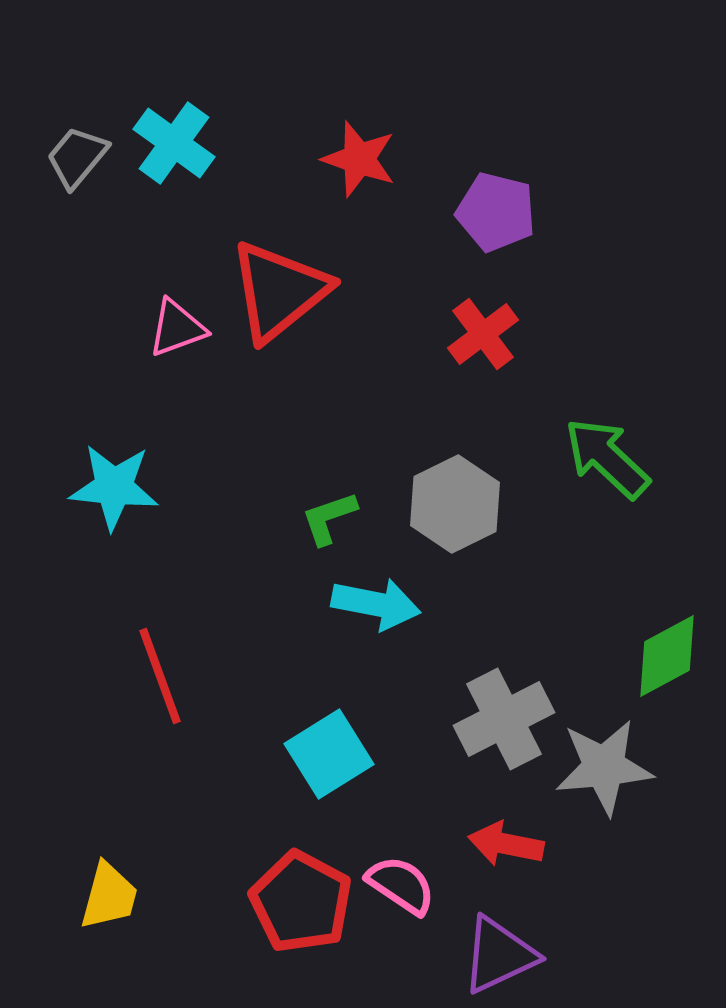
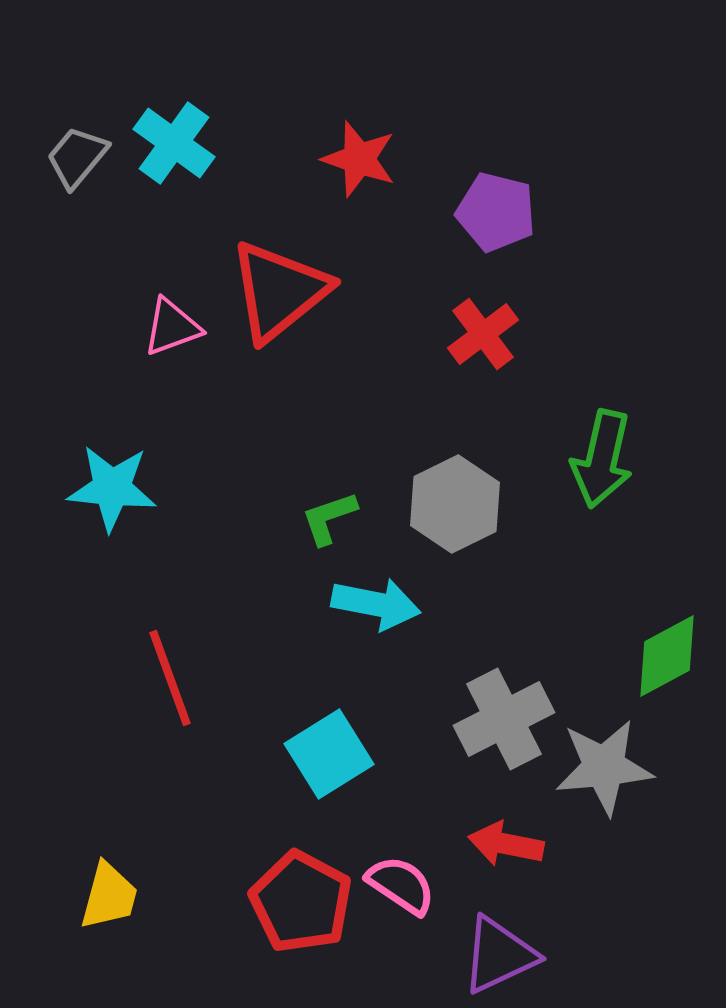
pink triangle: moved 5 px left, 1 px up
green arrow: moved 5 px left, 1 px down; rotated 120 degrees counterclockwise
cyan star: moved 2 px left, 1 px down
red line: moved 10 px right, 2 px down
